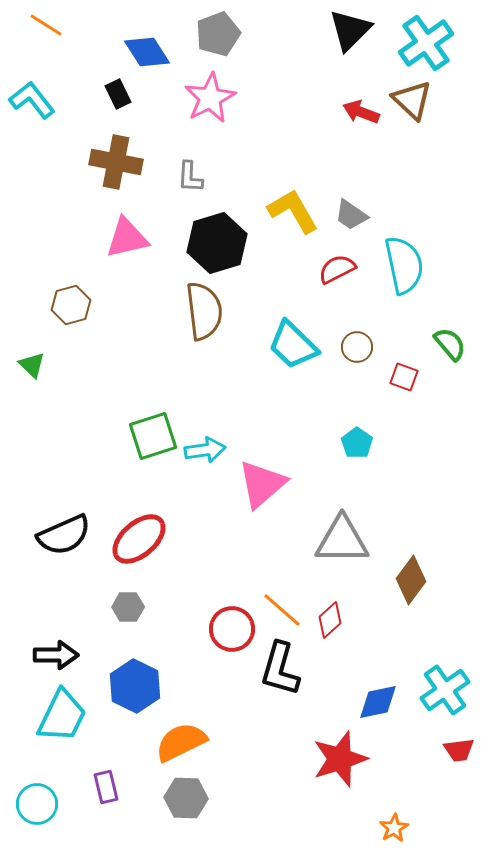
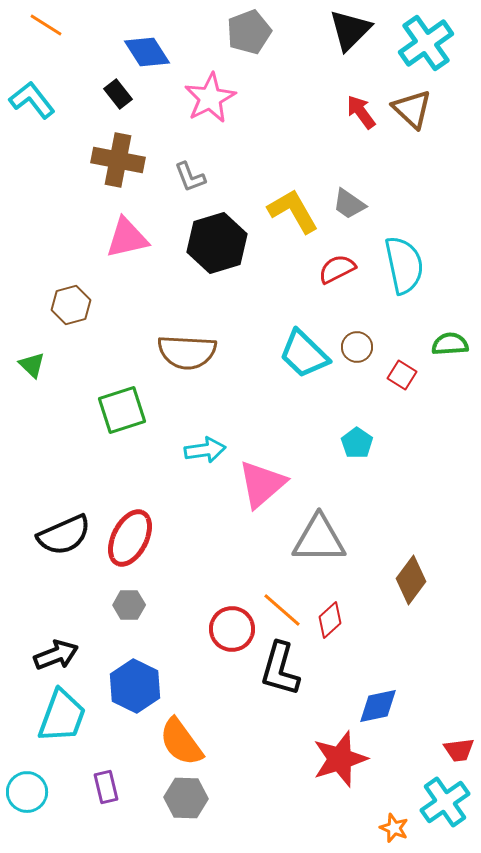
gray pentagon at (218, 34): moved 31 px right, 2 px up
black rectangle at (118, 94): rotated 12 degrees counterclockwise
brown triangle at (412, 100): moved 9 px down
red arrow at (361, 112): rotated 33 degrees clockwise
brown cross at (116, 162): moved 2 px right, 2 px up
gray L-shape at (190, 177): rotated 24 degrees counterclockwise
gray trapezoid at (351, 215): moved 2 px left, 11 px up
brown semicircle at (204, 311): moved 17 px left, 41 px down; rotated 100 degrees clockwise
green semicircle at (450, 344): rotated 54 degrees counterclockwise
cyan trapezoid at (293, 345): moved 11 px right, 9 px down
red square at (404, 377): moved 2 px left, 2 px up; rotated 12 degrees clockwise
green square at (153, 436): moved 31 px left, 26 px up
red ellipse at (139, 539): moved 9 px left, 1 px up; rotated 22 degrees counterclockwise
gray triangle at (342, 540): moved 23 px left, 1 px up
gray hexagon at (128, 607): moved 1 px right, 2 px up
black arrow at (56, 655): rotated 21 degrees counterclockwise
cyan cross at (445, 690): moved 112 px down
blue diamond at (378, 702): moved 4 px down
cyan trapezoid at (62, 716): rotated 6 degrees counterclockwise
orange semicircle at (181, 742): rotated 100 degrees counterclockwise
cyan circle at (37, 804): moved 10 px left, 12 px up
orange star at (394, 828): rotated 20 degrees counterclockwise
